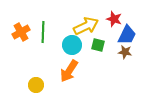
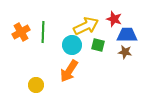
blue trapezoid: rotated 115 degrees counterclockwise
